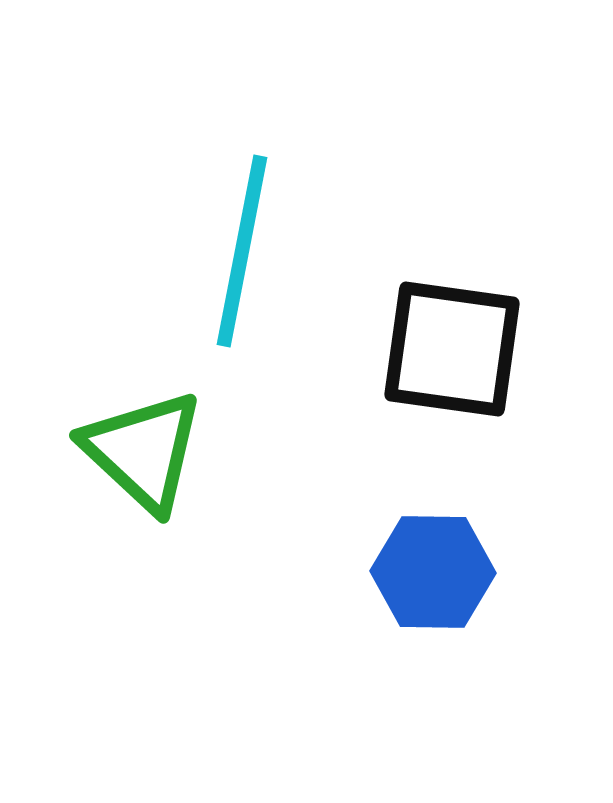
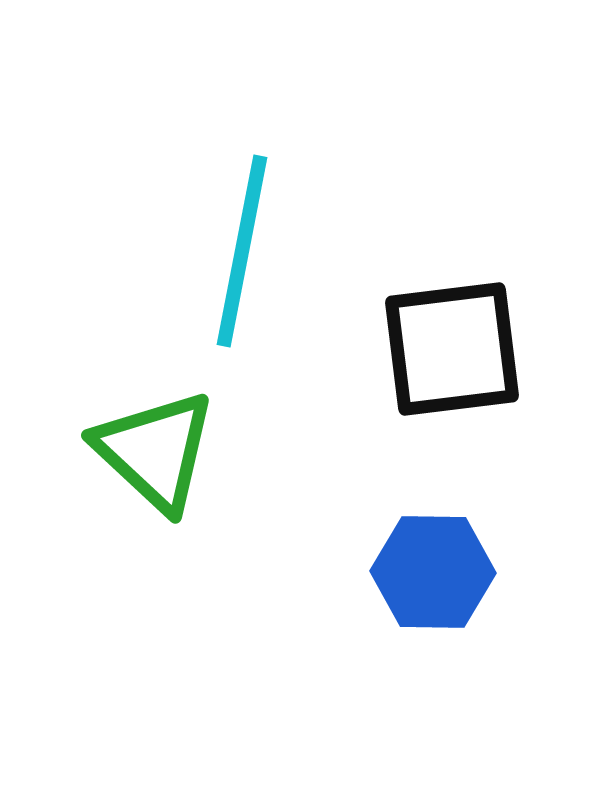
black square: rotated 15 degrees counterclockwise
green triangle: moved 12 px right
